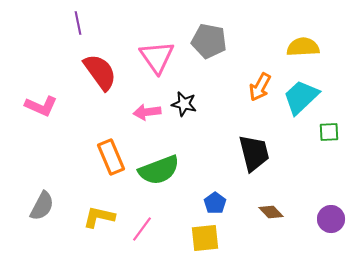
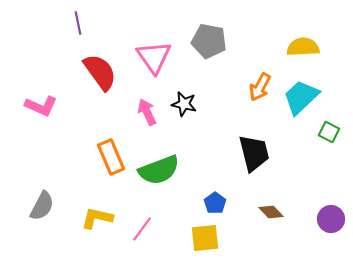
pink triangle: moved 3 px left
pink arrow: rotated 72 degrees clockwise
green square: rotated 30 degrees clockwise
yellow L-shape: moved 2 px left, 1 px down
